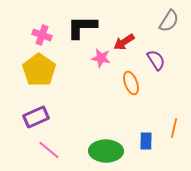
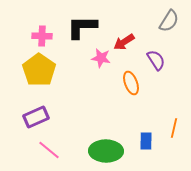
pink cross: moved 1 px down; rotated 18 degrees counterclockwise
